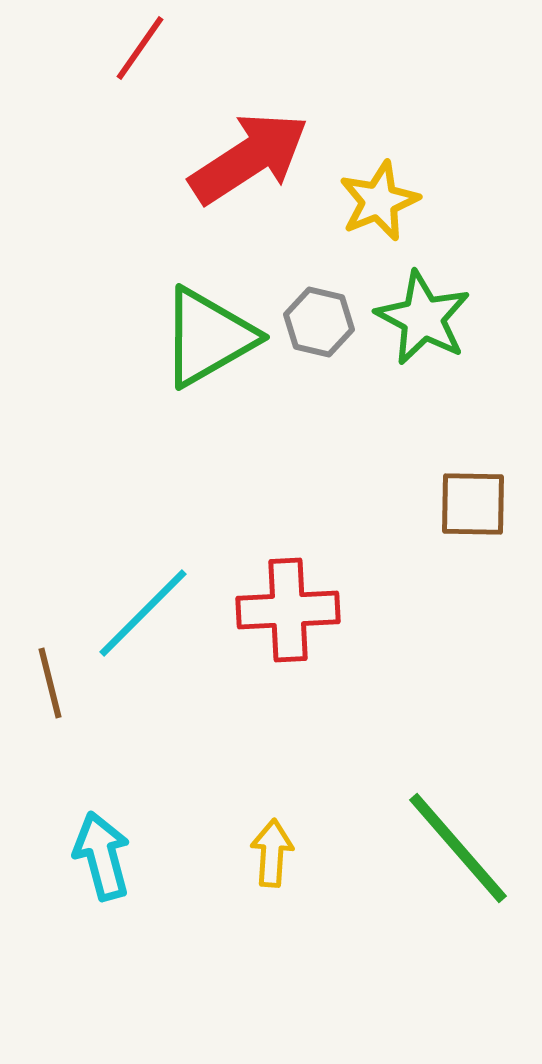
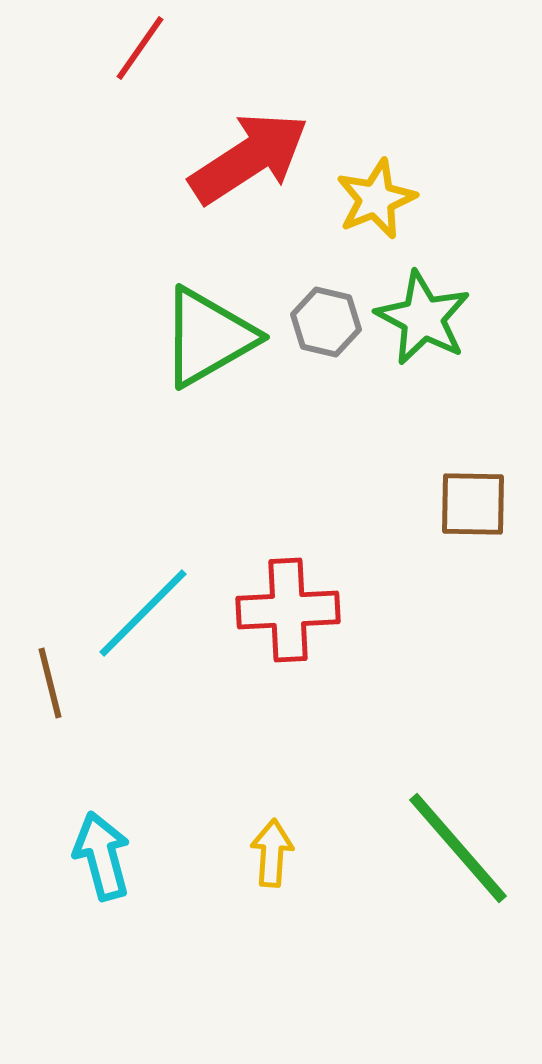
yellow star: moved 3 px left, 2 px up
gray hexagon: moved 7 px right
